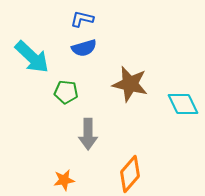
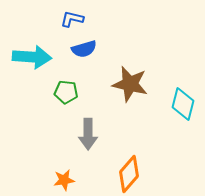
blue L-shape: moved 10 px left
blue semicircle: moved 1 px down
cyan arrow: rotated 39 degrees counterclockwise
cyan diamond: rotated 40 degrees clockwise
orange diamond: moved 1 px left
